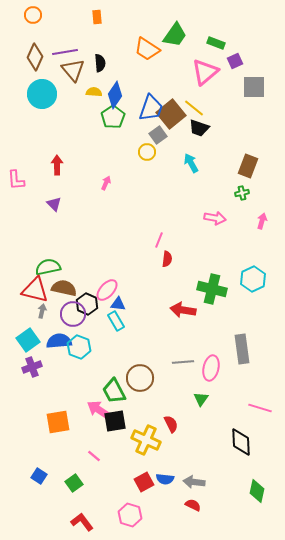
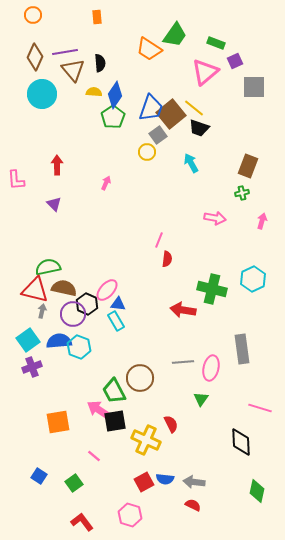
orange trapezoid at (147, 49): moved 2 px right
